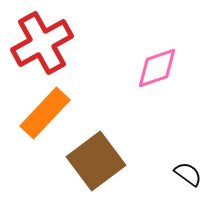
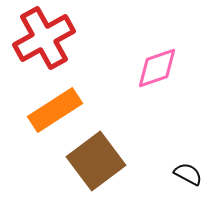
red cross: moved 2 px right, 5 px up
orange rectangle: moved 10 px right, 3 px up; rotated 14 degrees clockwise
black semicircle: rotated 8 degrees counterclockwise
